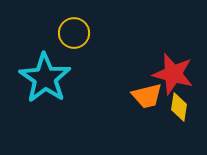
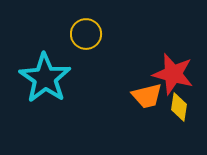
yellow circle: moved 12 px right, 1 px down
